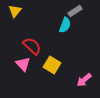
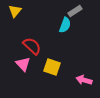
yellow square: moved 2 px down; rotated 12 degrees counterclockwise
pink arrow: rotated 56 degrees clockwise
